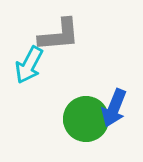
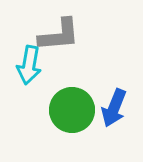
cyan arrow: rotated 18 degrees counterclockwise
green circle: moved 14 px left, 9 px up
